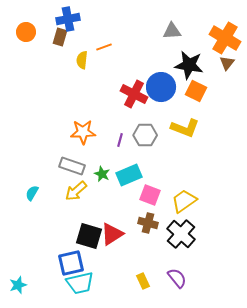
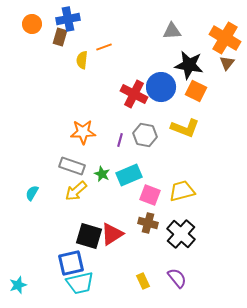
orange circle: moved 6 px right, 8 px up
gray hexagon: rotated 10 degrees clockwise
yellow trapezoid: moved 2 px left, 10 px up; rotated 20 degrees clockwise
